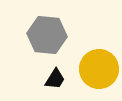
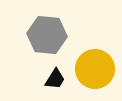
yellow circle: moved 4 px left
